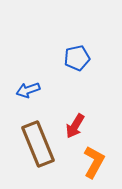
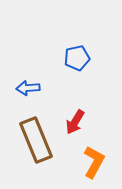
blue arrow: moved 2 px up; rotated 15 degrees clockwise
red arrow: moved 4 px up
brown rectangle: moved 2 px left, 4 px up
